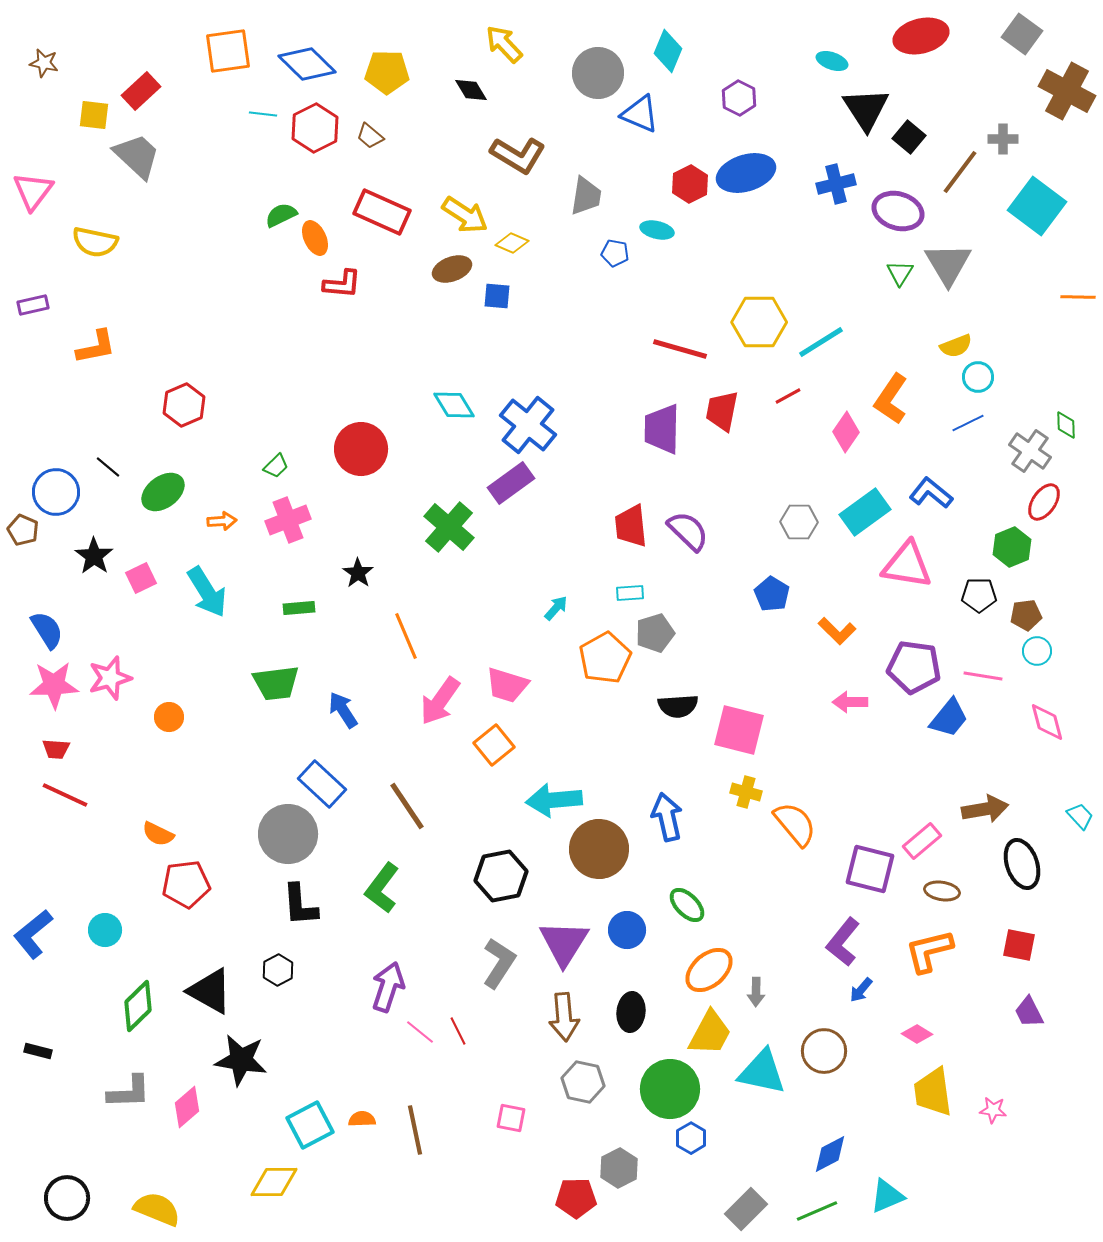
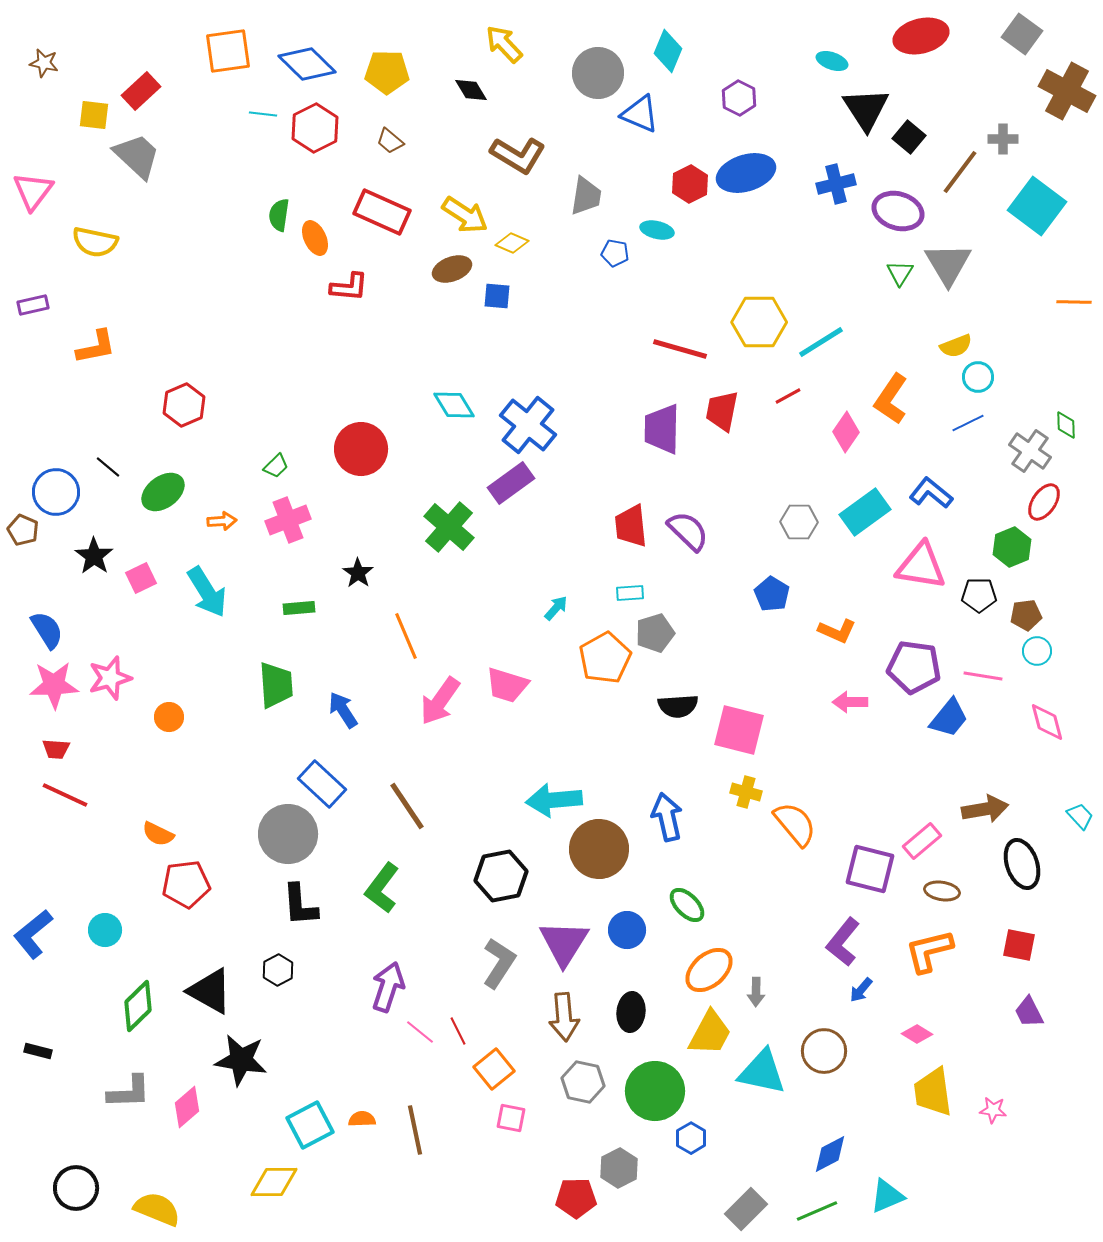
brown trapezoid at (370, 136): moved 20 px right, 5 px down
green semicircle at (281, 215): moved 2 px left; rotated 56 degrees counterclockwise
red L-shape at (342, 284): moved 7 px right, 3 px down
orange line at (1078, 297): moved 4 px left, 5 px down
pink triangle at (907, 565): moved 14 px right, 1 px down
orange L-shape at (837, 631): rotated 21 degrees counterclockwise
green trapezoid at (276, 683): moved 2 px down; rotated 87 degrees counterclockwise
orange square at (494, 745): moved 324 px down
green circle at (670, 1089): moved 15 px left, 2 px down
black circle at (67, 1198): moved 9 px right, 10 px up
